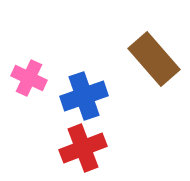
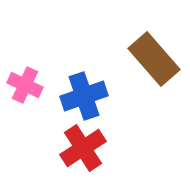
pink cross: moved 4 px left, 7 px down
red cross: rotated 12 degrees counterclockwise
